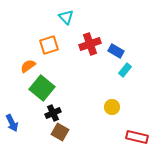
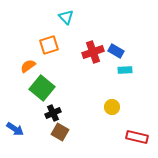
red cross: moved 3 px right, 8 px down
cyan rectangle: rotated 48 degrees clockwise
blue arrow: moved 3 px right, 6 px down; rotated 30 degrees counterclockwise
